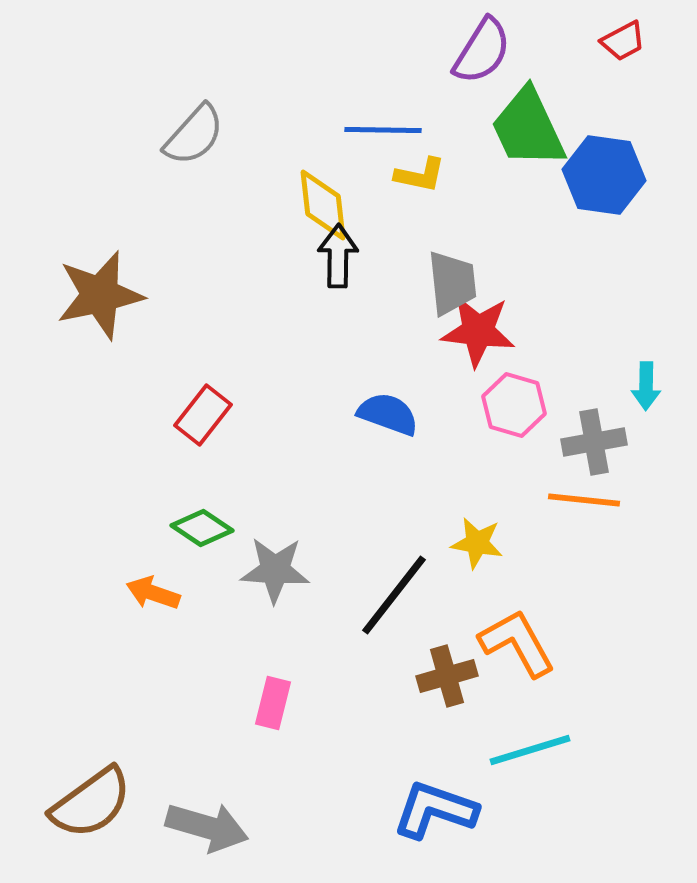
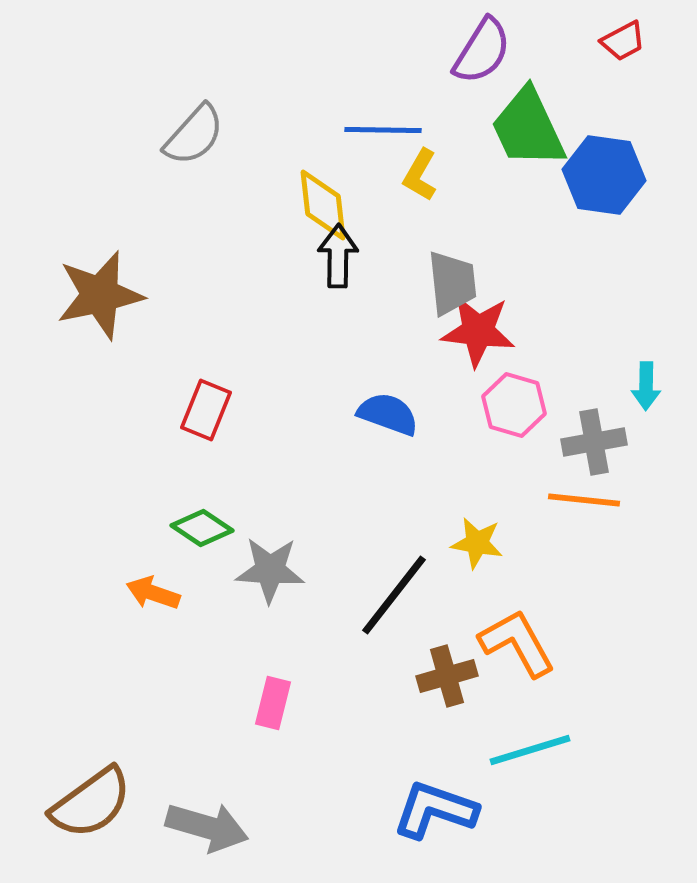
yellow L-shape: rotated 108 degrees clockwise
red rectangle: moved 3 px right, 5 px up; rotated 16 degrees counterclockwise
gray star: moved 5 px left
